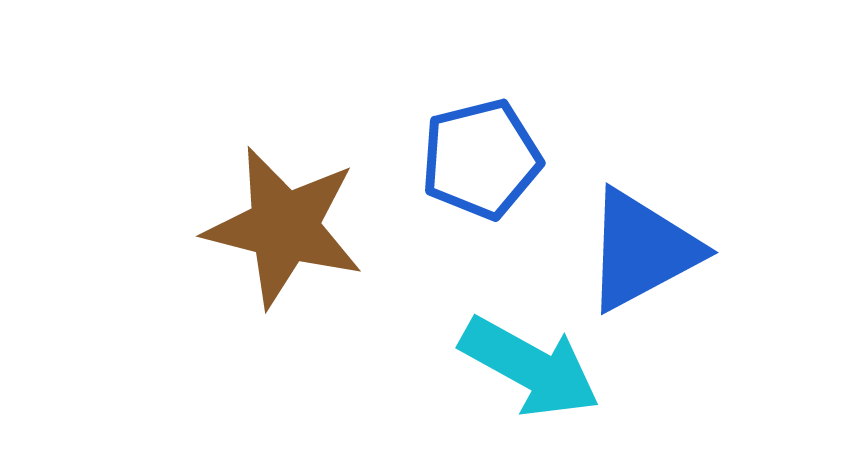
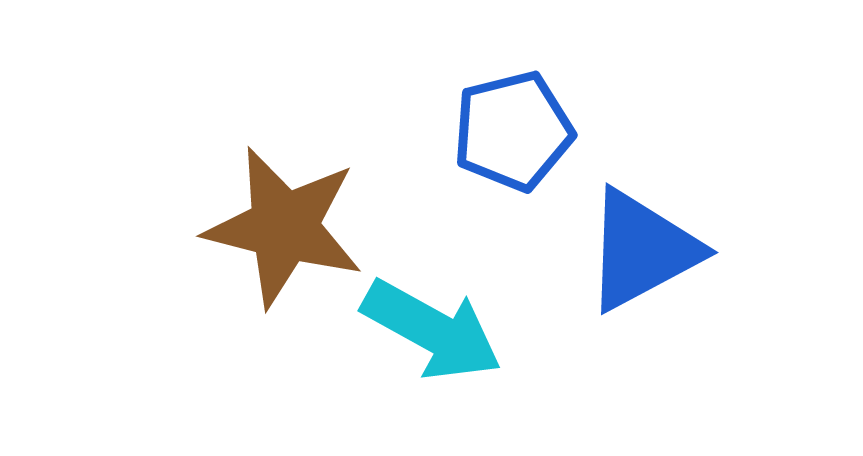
blue pentagon: moved 32 px right, 28 px up
cyan arrow: moved 98 px left, 37 px up
